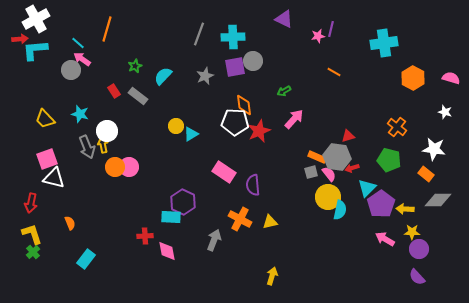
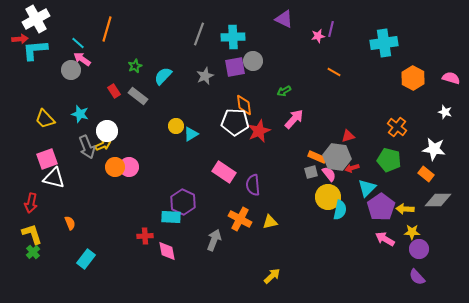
yellow arrow at (103, 145): rotated 77 degrees clockwise
purple pentagon at (381, 204): moved 3 px down
yellow arrow at (272, 276): rotated 30 degrees clockwise
